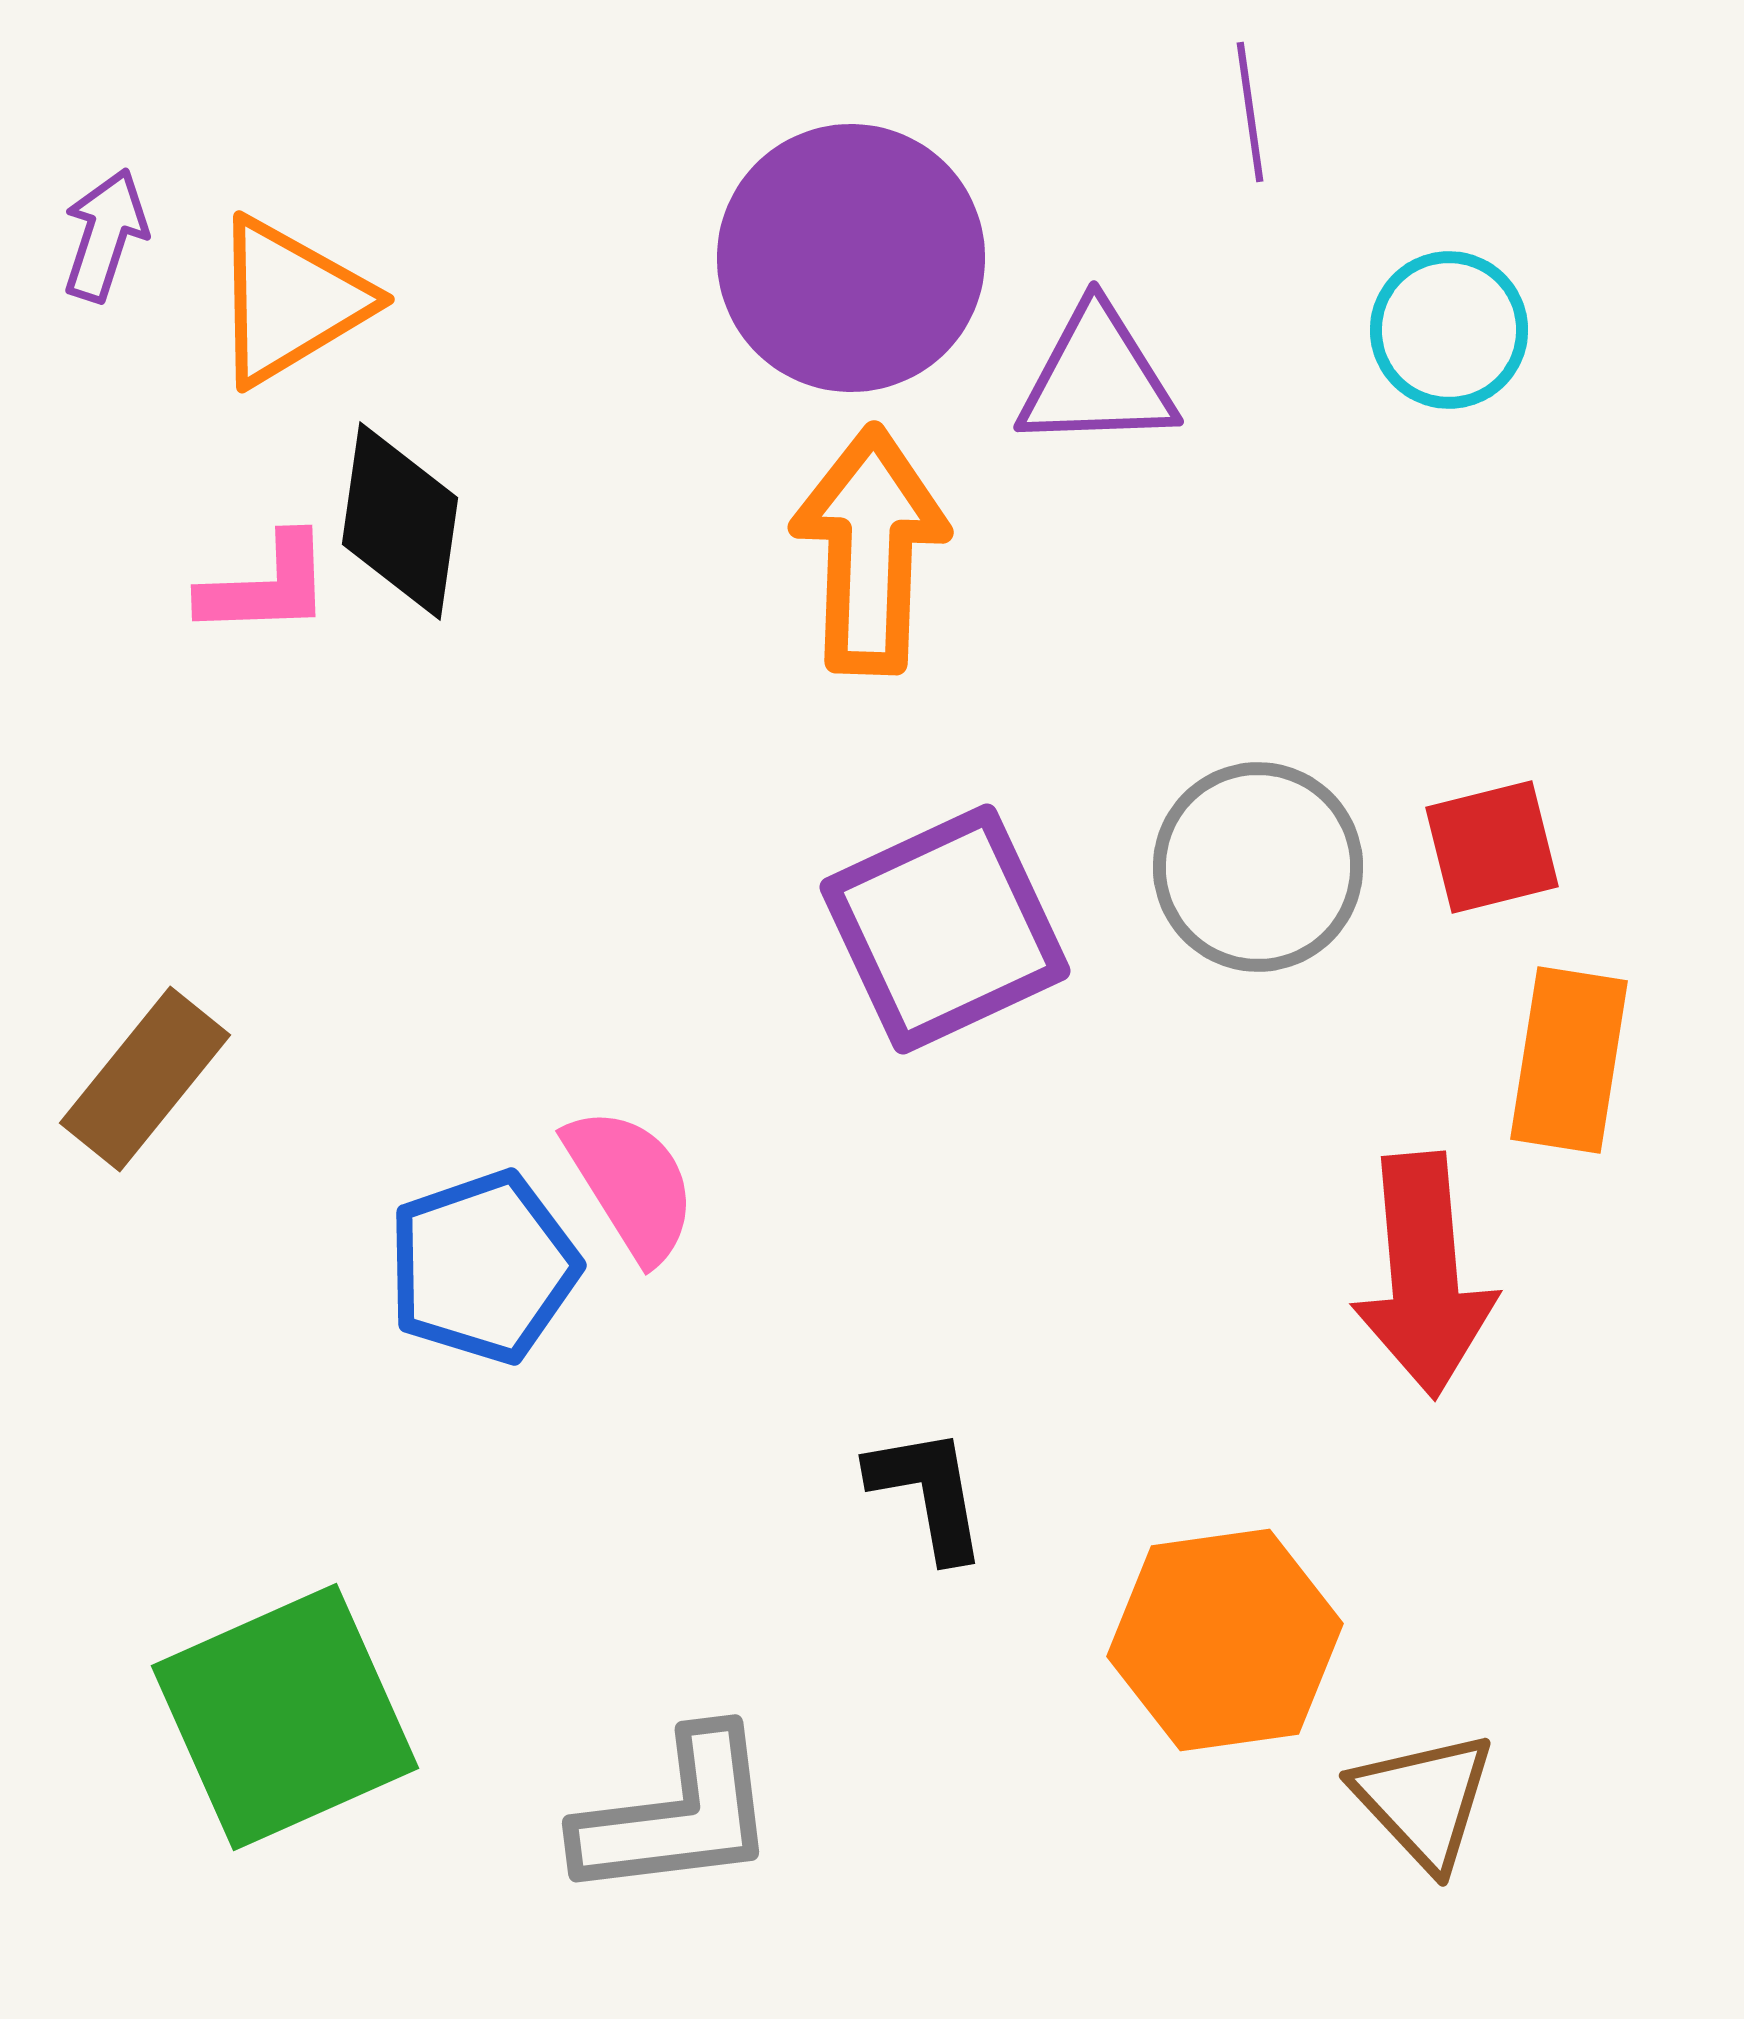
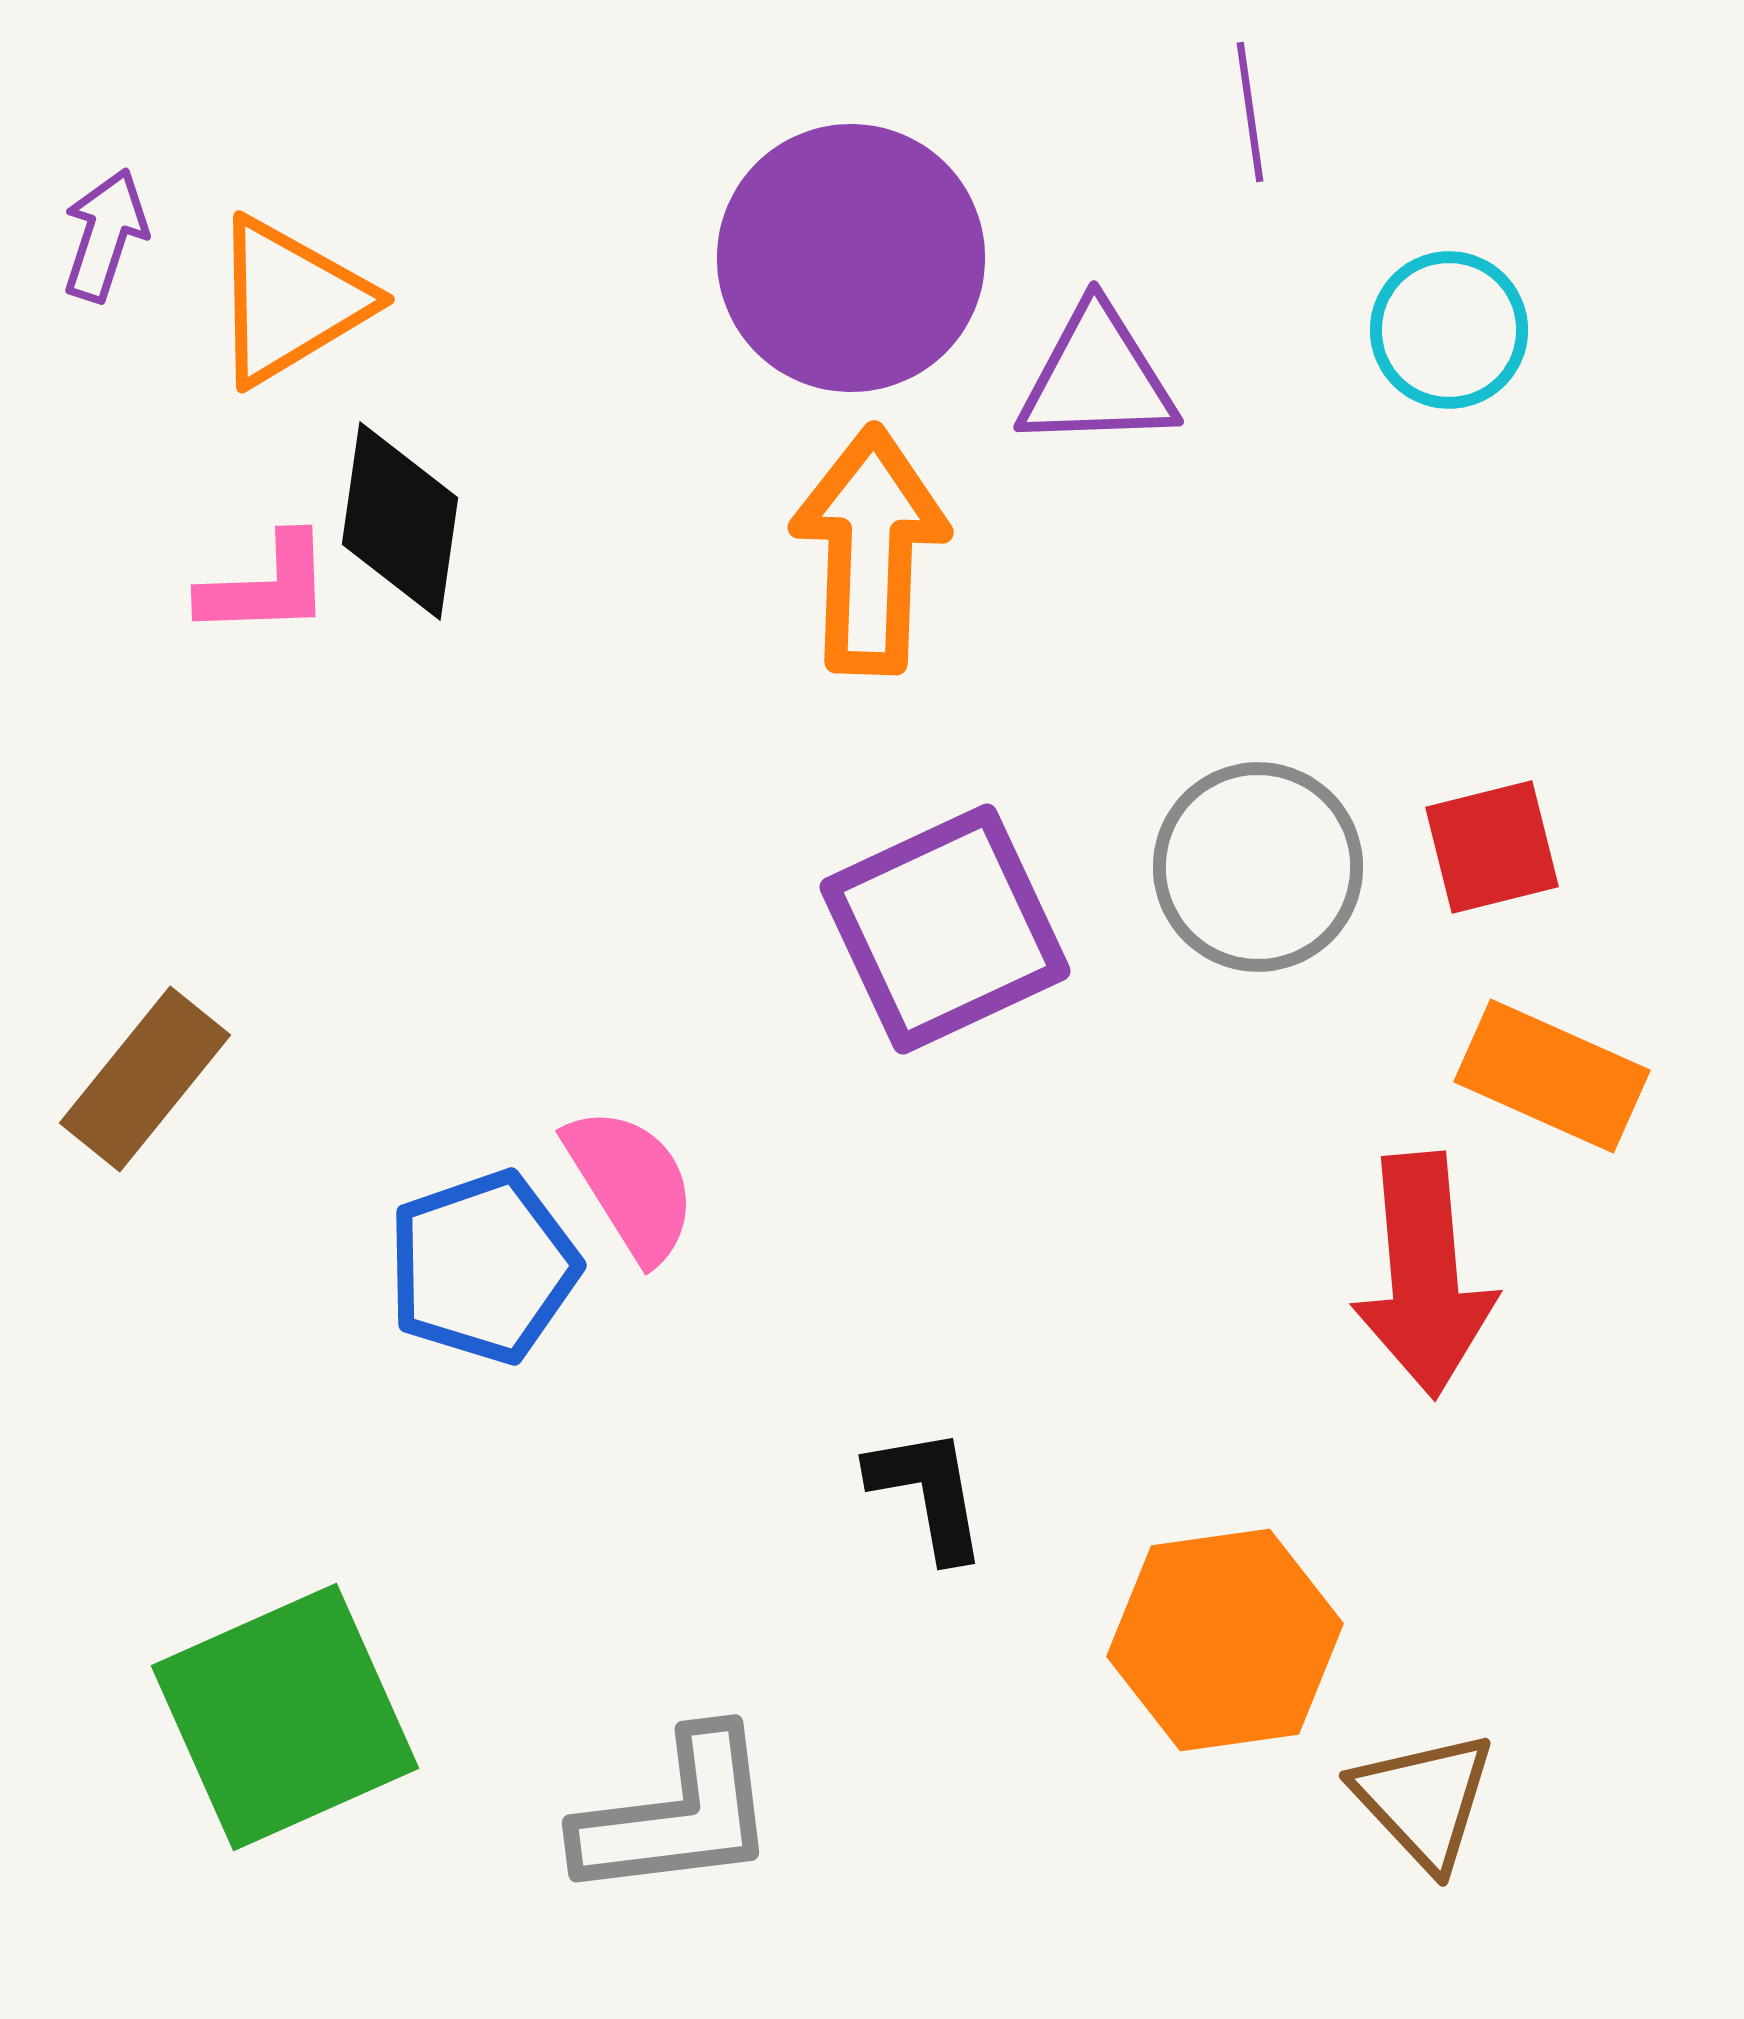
orange rectangle: moved 17 px left, 16 px down; rotated 75 degrees counterclockwise
